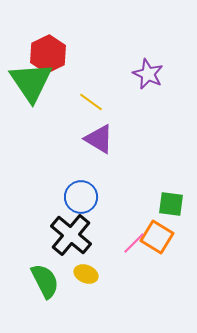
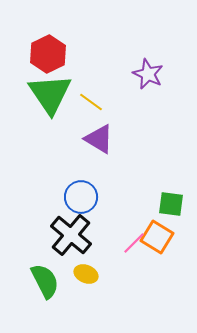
green triangle: moved 19 px right, 12 px down
